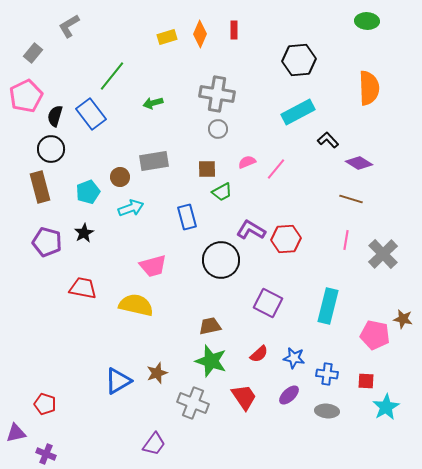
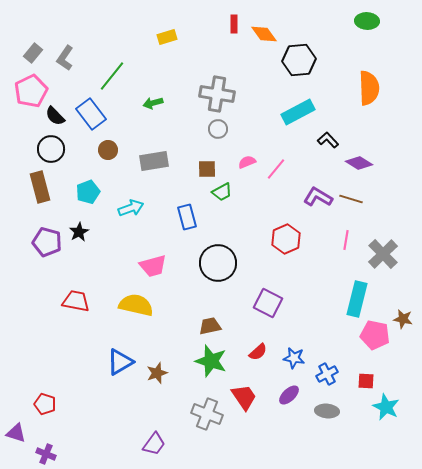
gray L-shape at (69, 26): moved 4 px left, 32 px down; rotated 25 degrees counterclockwise
red rectangle at (234, 30): moved 6 px up
orange diamond at (200, 34): moved 64 px right; rotated 60 degrees counterclockwise
pink pentagon at (26, 96): moved 5 px right, 5 px up
black semicircle at (55, 116): rotated 60 degrees counterclockwise
brown circle at (120, 177): moved 12 px left, 27 px up
purple L-shape at (251, 230): moved 67 px right, 33 px up
black star at (84, 233): moved 5 px left, 1 px up
red hexagon at (286, 239): rotated 20 degrees counterclockwise
black circle at (221, 260): moved 3 px left, 3 px down
red trapezoid at (83, 288): moved 7 px left, 13 px down
cyan rectangle at (328, 306): moved 29 px right, 7 px up
red semicircle at (259, 354): moved 1 px left, 2 px up
blue cross at (327, 374): rotated 35 degrees counterclockwise
blue triangle at (118, 381): moved 2 px right, 19 px up
gray cross at (193, 403): moved 14 px right, 11 px down
cyan star at (386, 407): rotated 16 degrees counterclockwise
purple triangle at (16, 433): rotated 30 degrees clockwise
